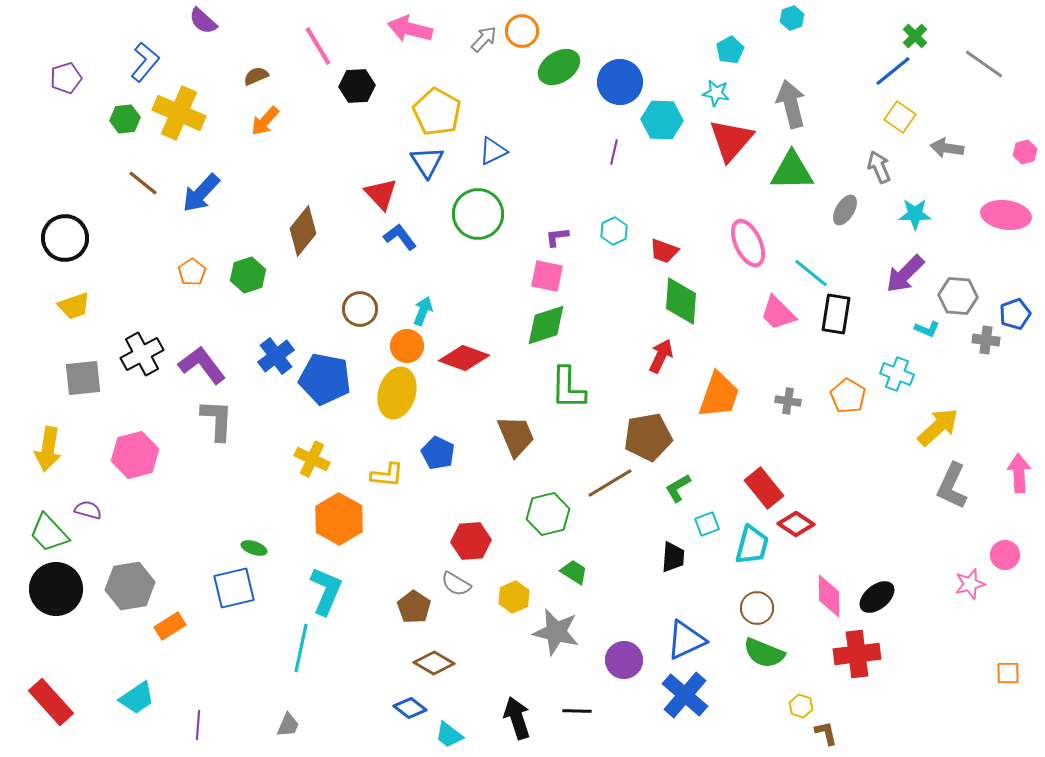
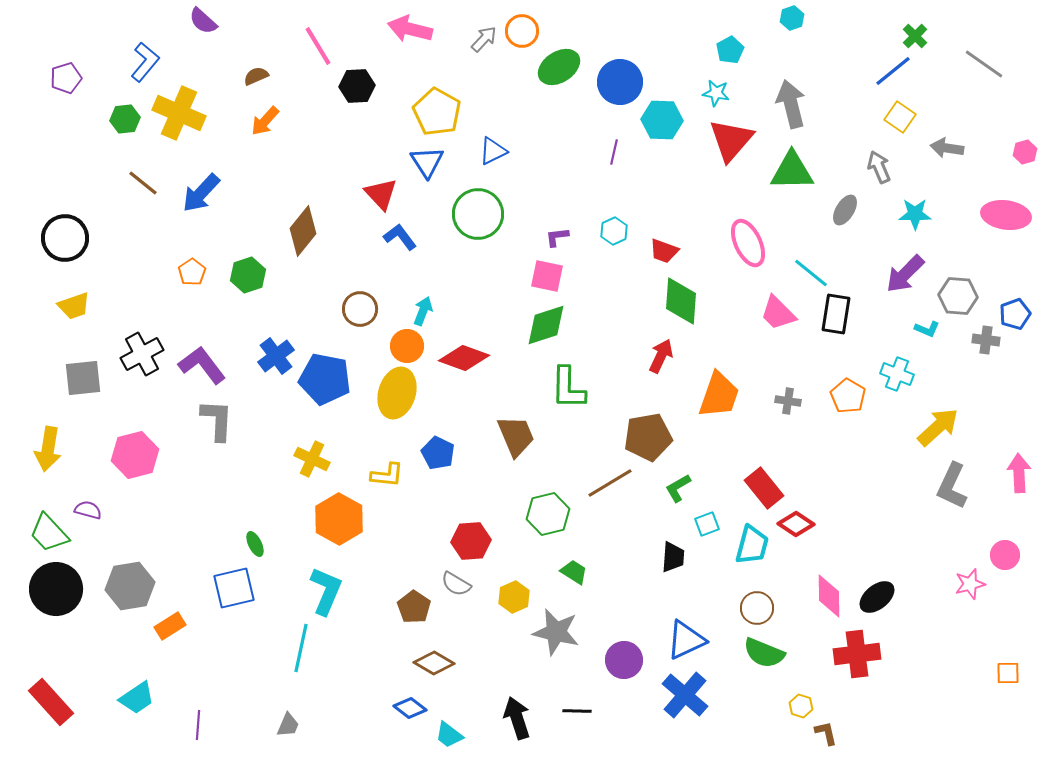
green ellipse at (254, 548): moved 1 px right, 4 px up; rotated 45 degrees clockwise
